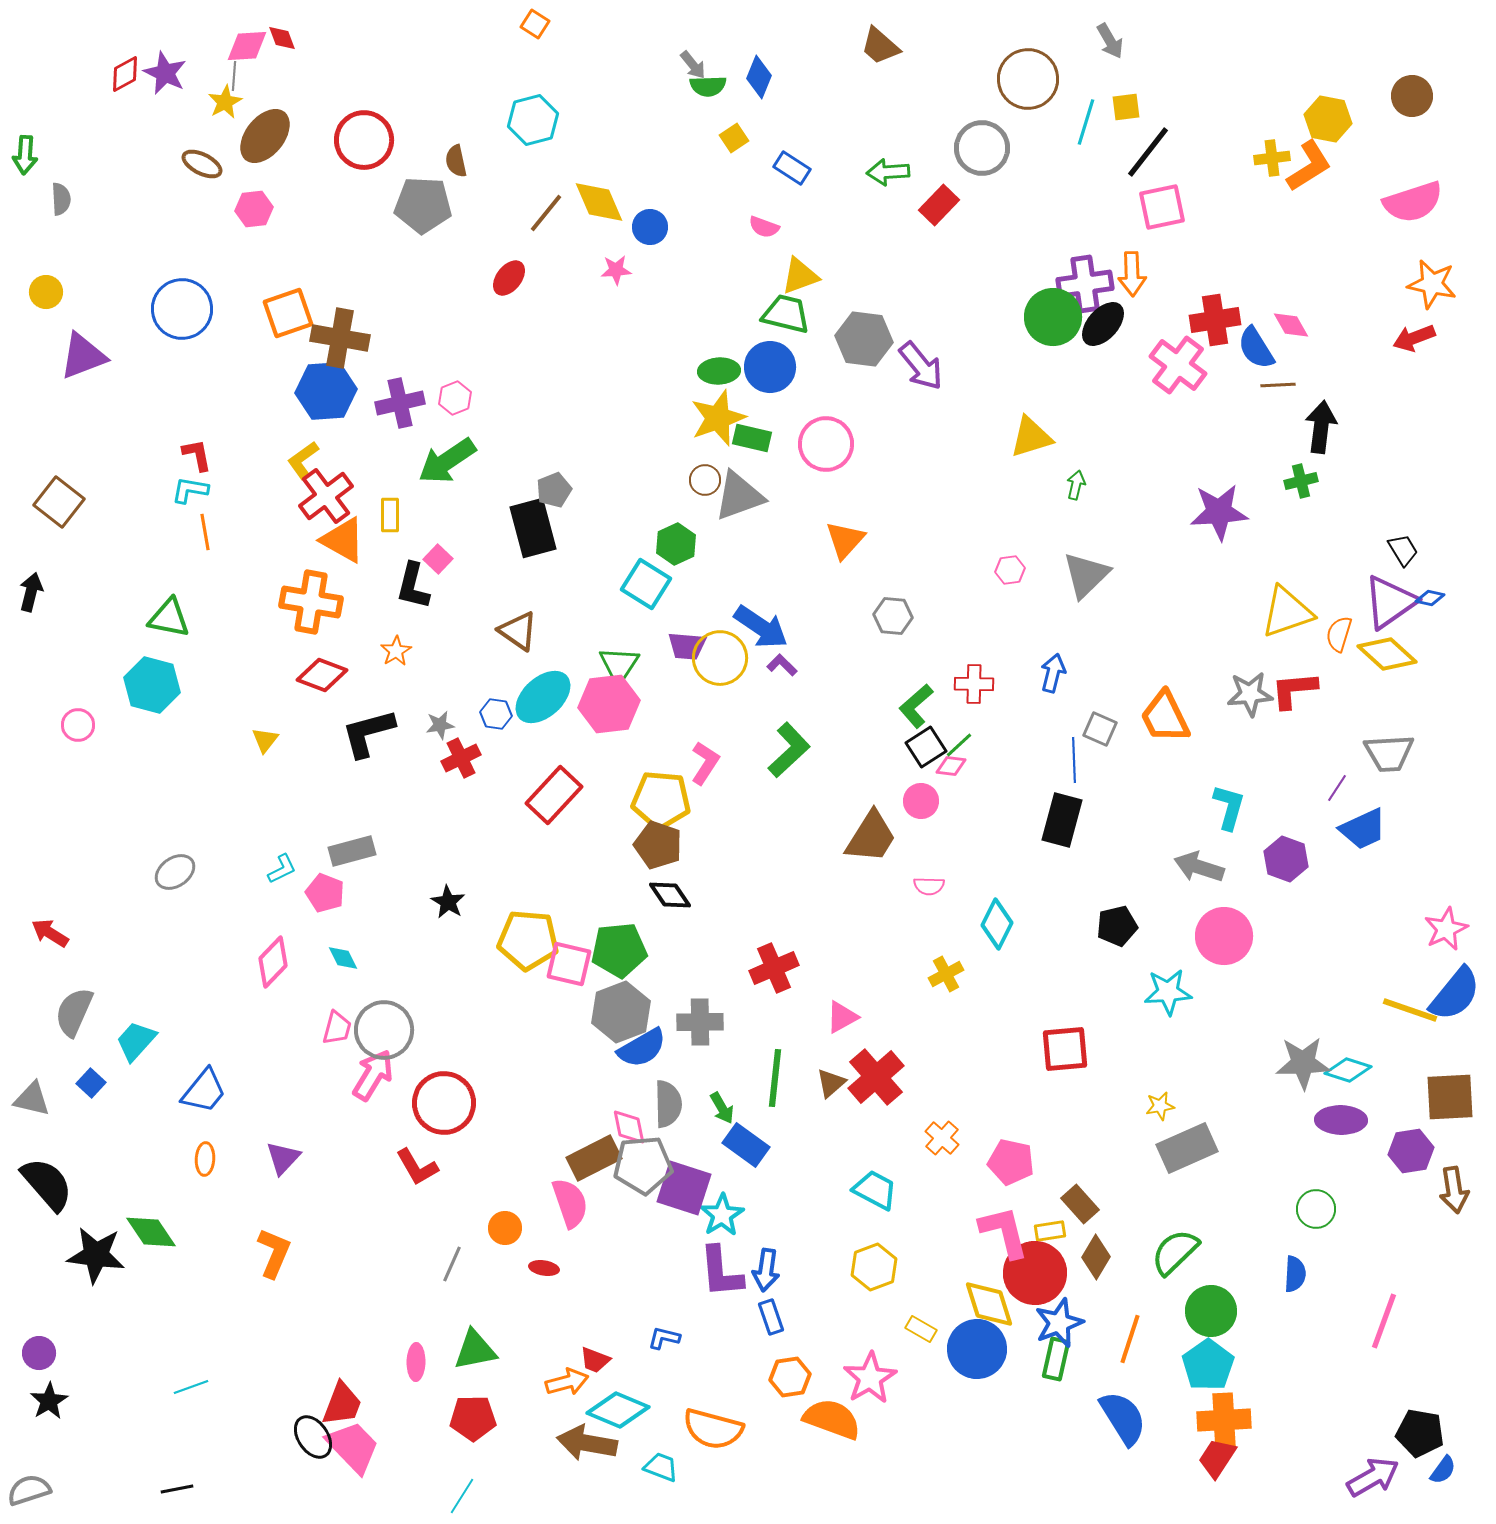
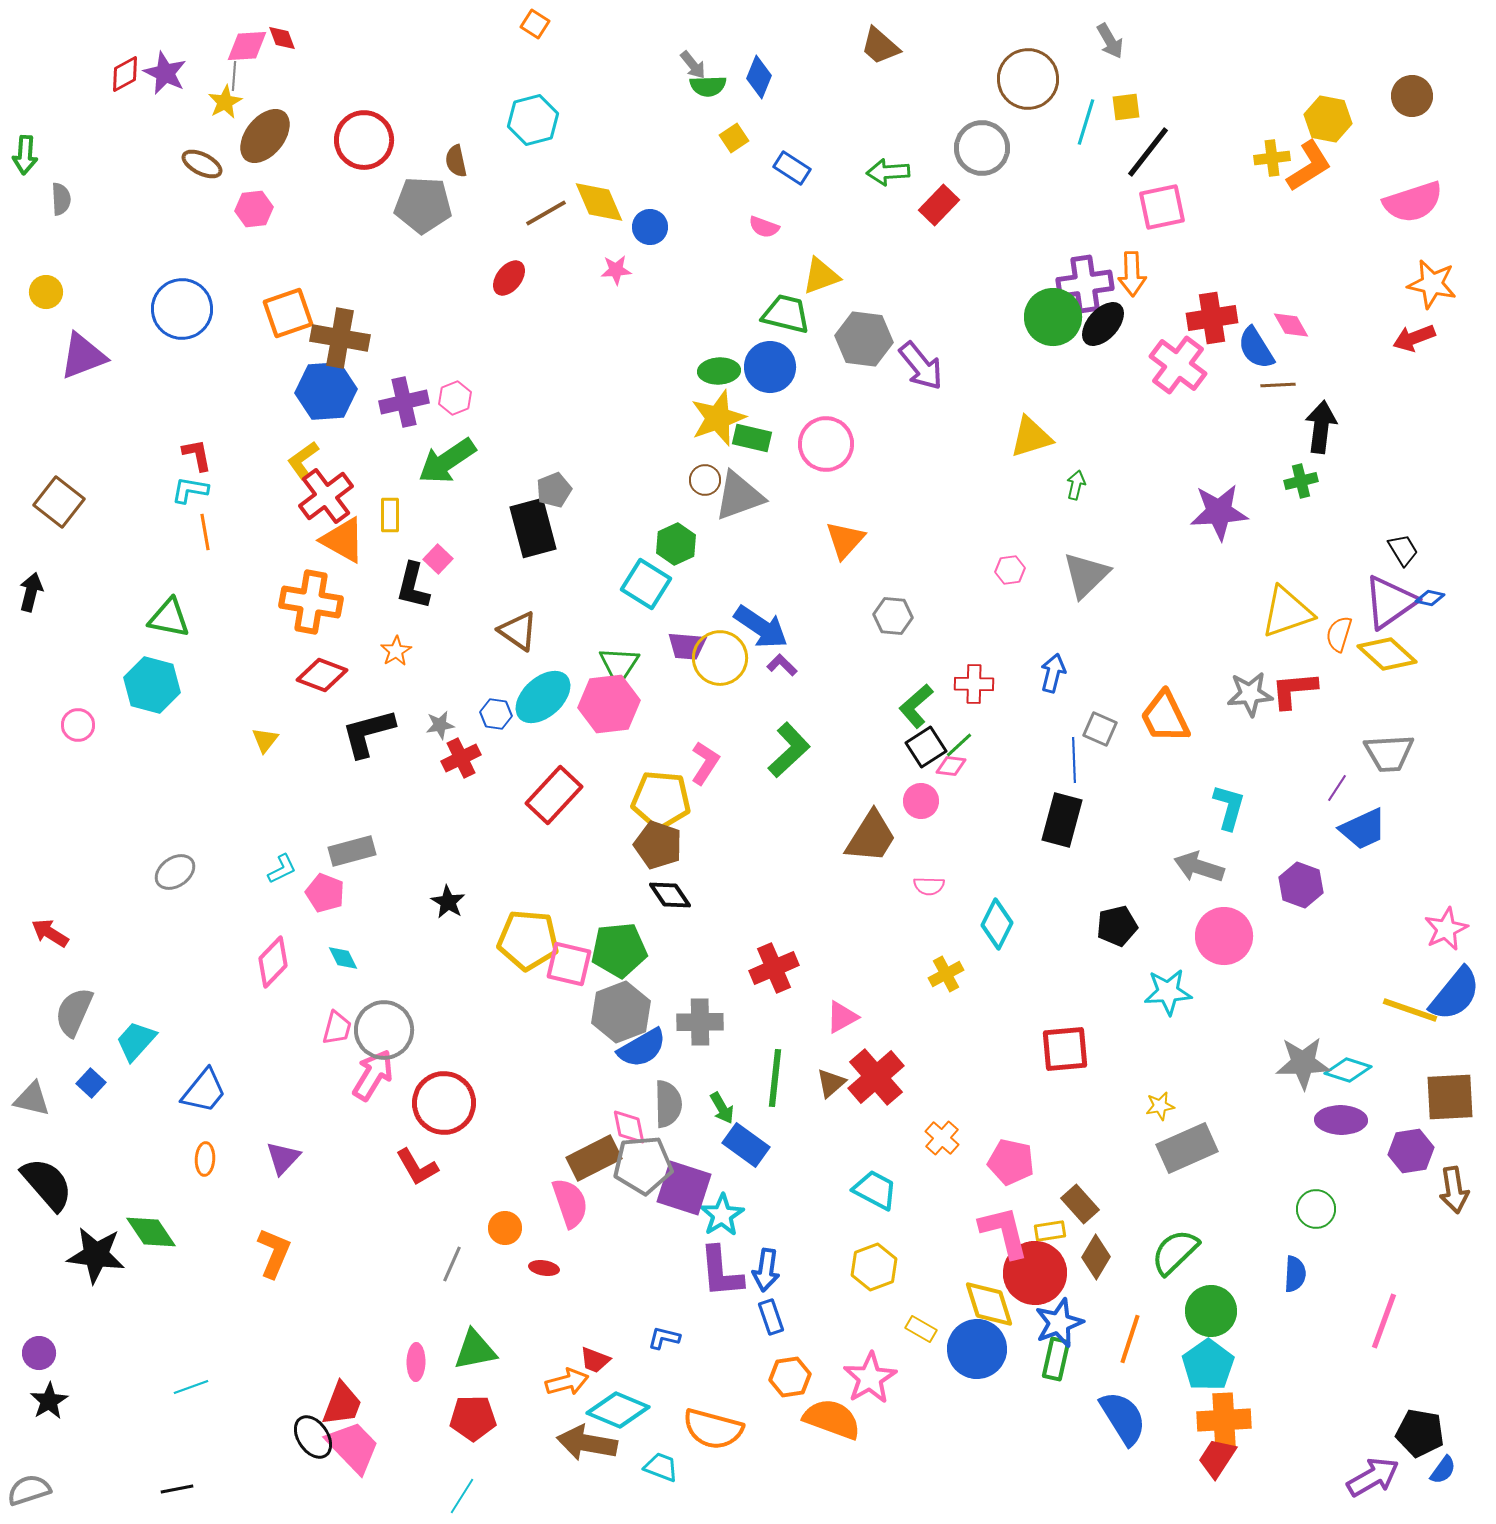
brown line at (546, 213): rotated 21 degrees clockwise
yellow triangle at (800, 276): moved 21 px right
red cross at (1215, 320): moved 3 px left, 2 px up
purple cross at (400, 403): moved 4 px right, 1 px up
purple hexagon at (1286, 859): moved 15 px right, 26 px down
